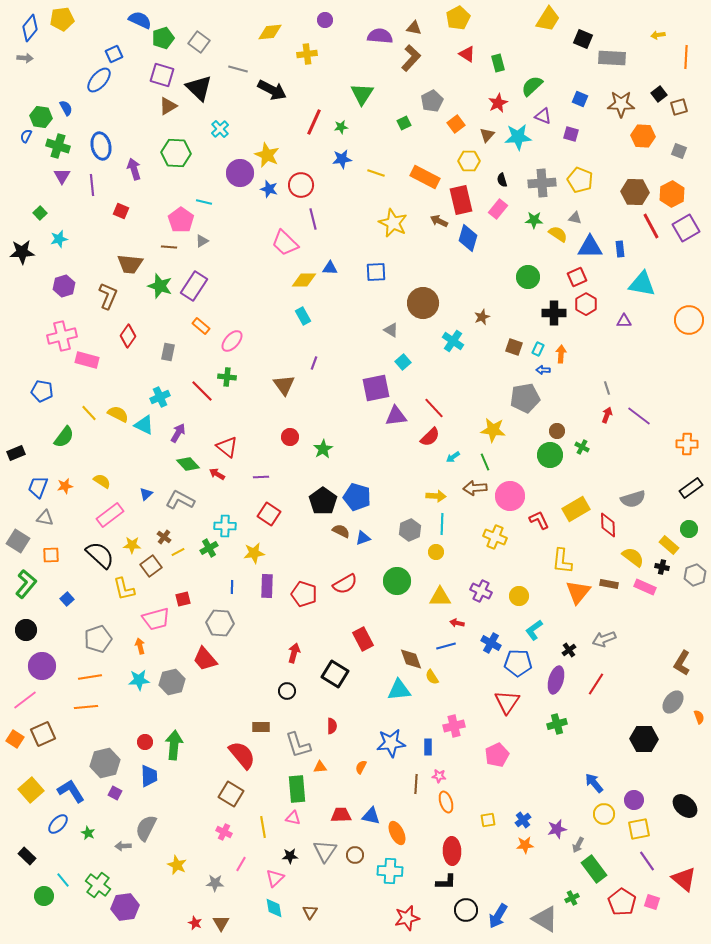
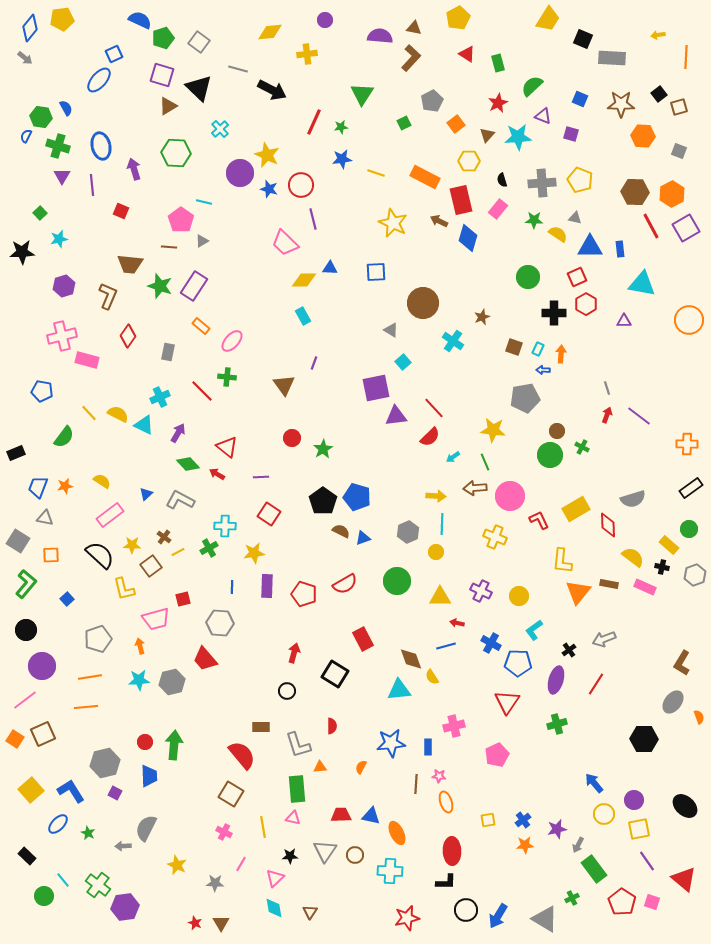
gray arrow at (25, 58): rotated 35 degrees clockwise
red circle at (290, 437): moved 2 px right, 1 px down
gray hexagon at (410, 530): moved 2 px left, 2 px down
